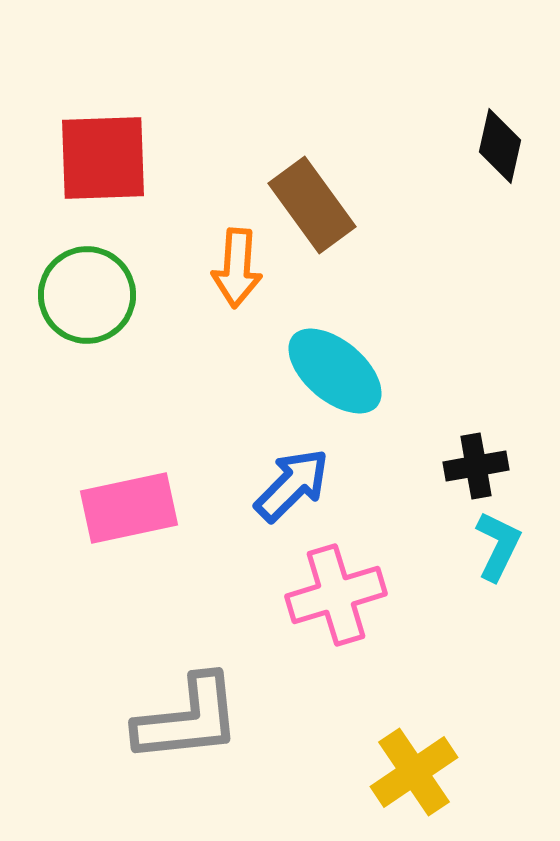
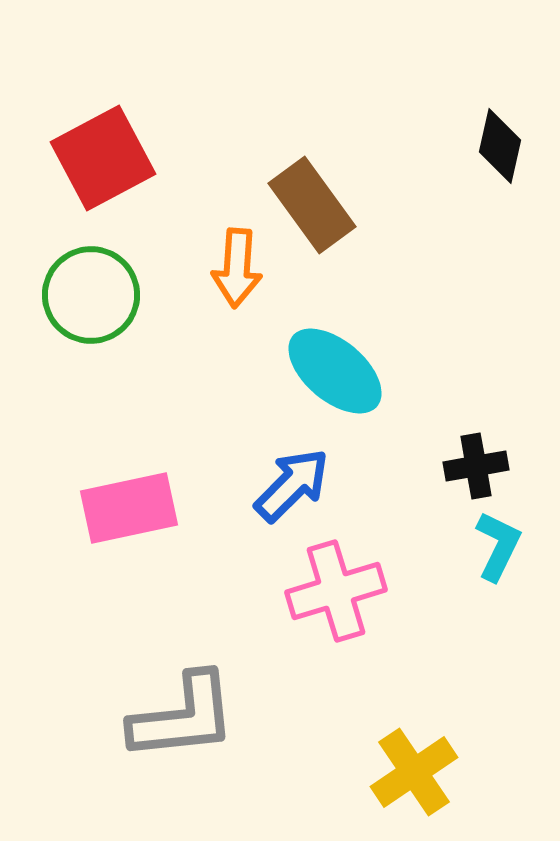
red square: rotated 26 degrees counterclockwise
green circle: moved 4 px right
pink cross: moved 4 px up
gray L-shape: moved 5 px left, 2 px up
